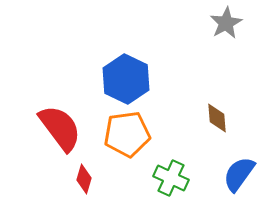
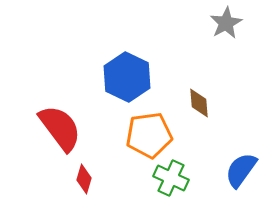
blue hexagon: moved 1 px right, 2 px up
brown diamond: moved 18 px left, 15 px up
orange pentagon: moved 22 px right, 1 px down
blue semicircle: moved 2 px right, 4 px up
